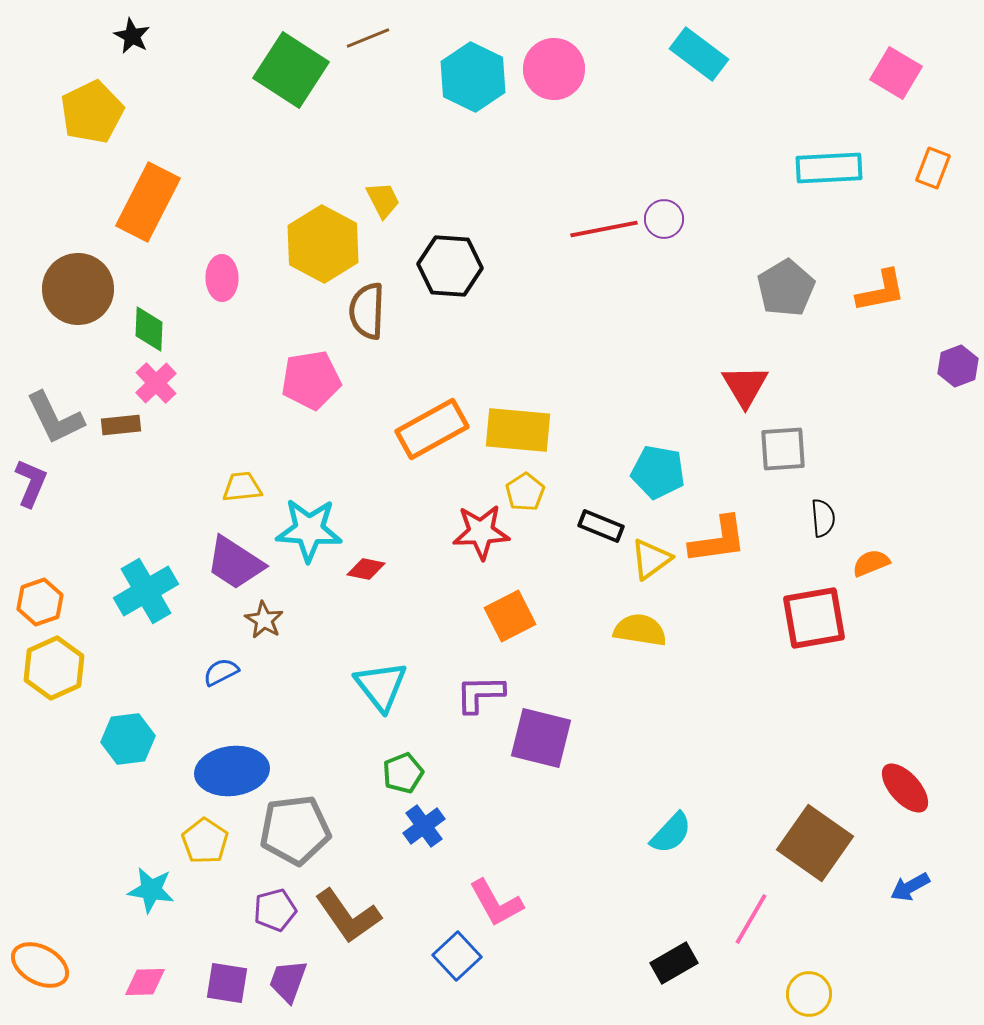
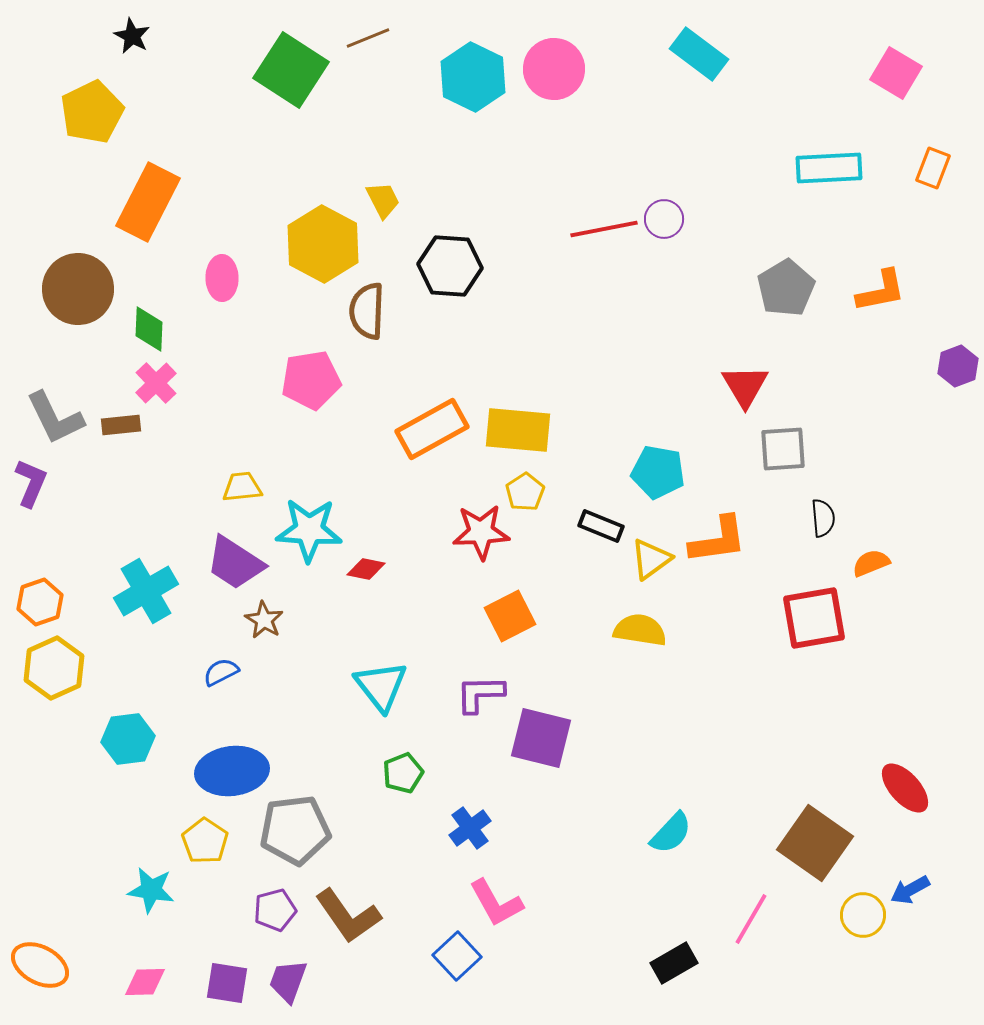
blue cross at (424, 826): moved 46 px right, 2 px down
blue arrow at (910, 887): moved 3 px down
yellow circle at (809, 994): moved 54 px right, 79 px up
